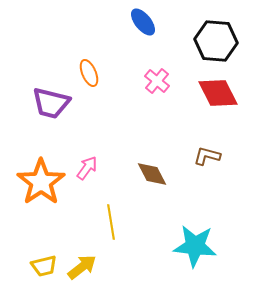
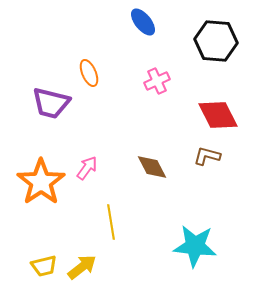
pink cross: rotated 25 degrees clockwise
red diamond: moved 22 px down
brown diamond: moved 7 px up
